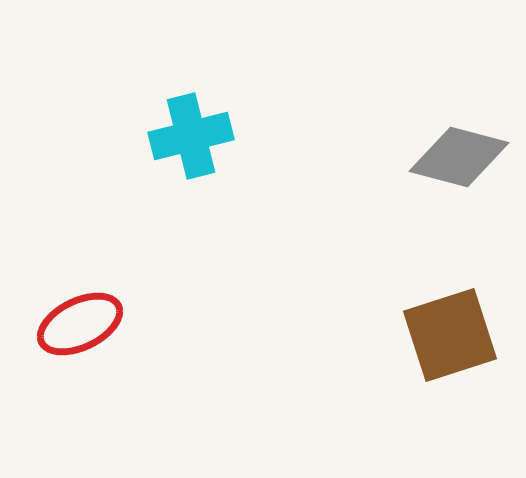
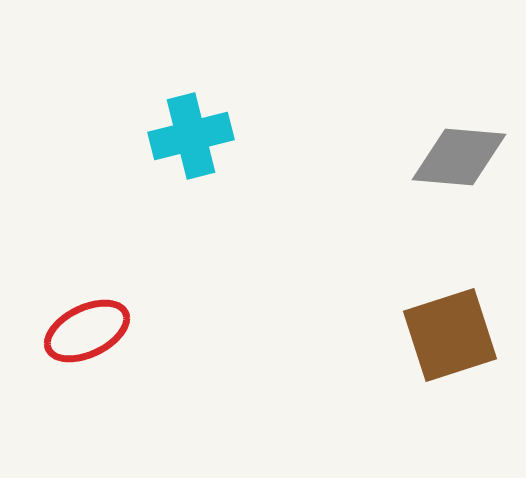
gray diamond: rotated 10 degrees counterclockwise
red ellipse: moved 7 px right, 7 px down
